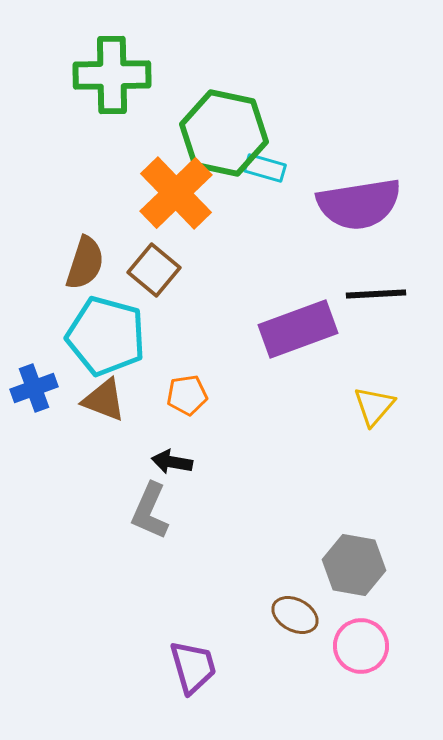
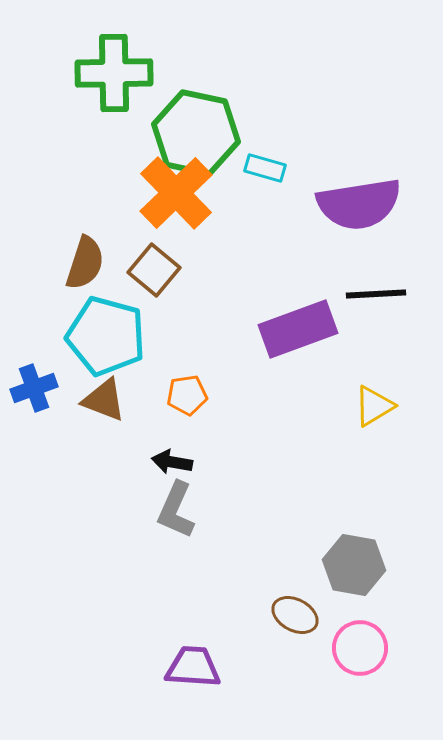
green cross: moved 2 px right, 2 px up
green hexagon: moved 28 px left
yellow triangle: rotated 18 degrees clockwise
gray L-shape: moved 26 px right, 1 px up
pink circle: moved 1 px left, 2 px down
purple trapezoid: rotated 70 degrees counterclockwise
